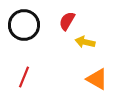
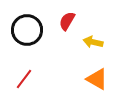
black circle: moved 3 px right, 5 px down
yellow arrow: moved 8 px right
red line: moved 2 px down; rotated 15 degrees clockwise
